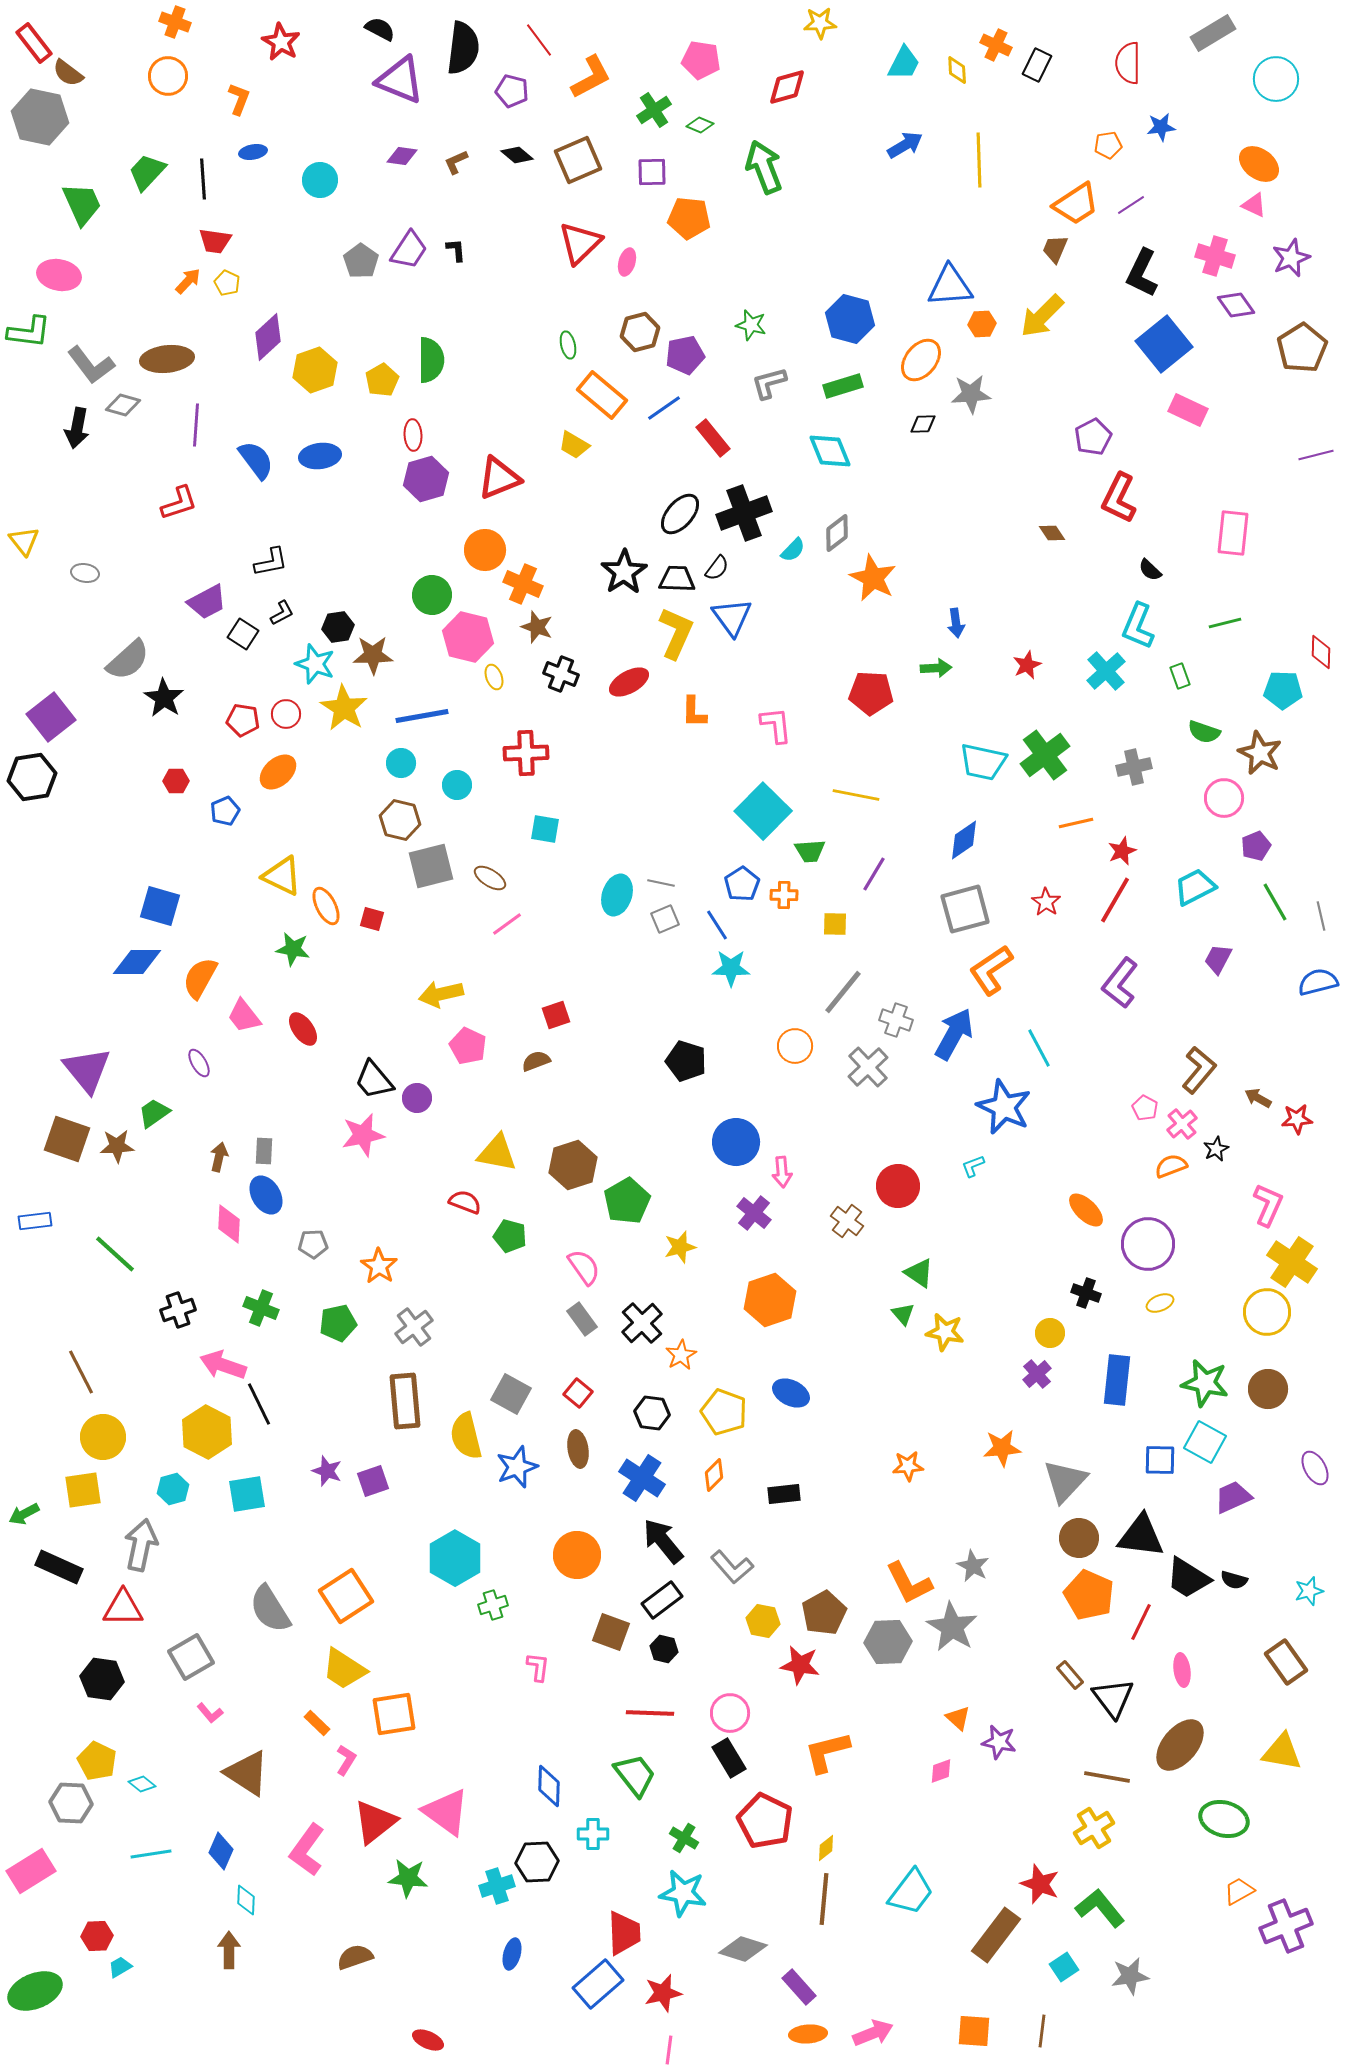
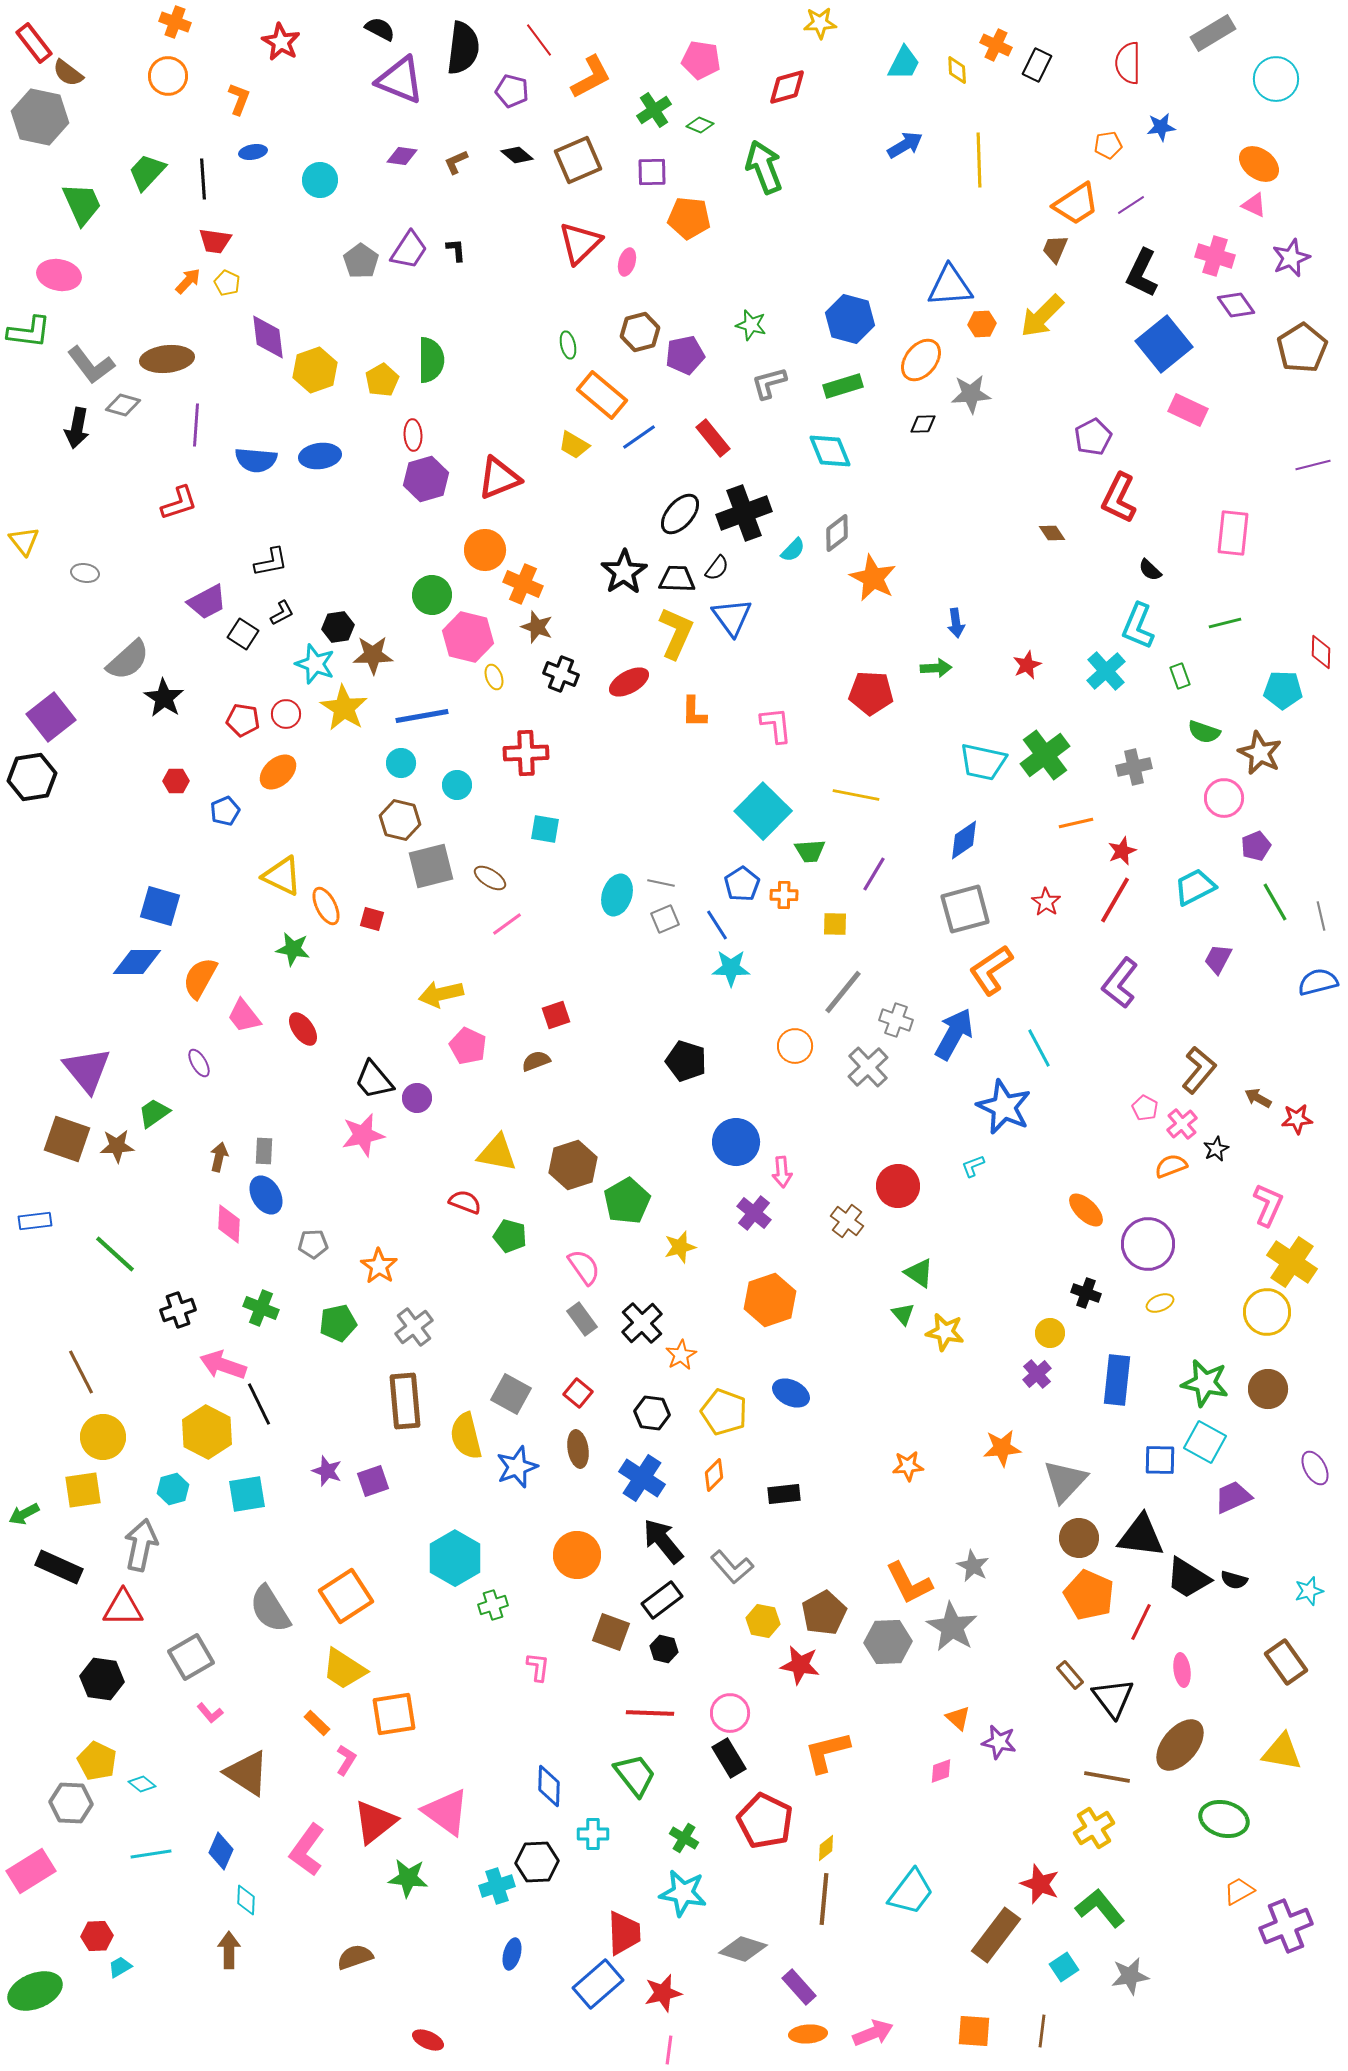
purple diamond at (268, 337): rotated 54 degrees counterclockwise
blue line at (664, 408): moved 25 px left, 29 px down
purple line at (1316, 455): moved 3 px left, 10 px down
blue semicircle at (256, 460): rotated 132 degrees clockwise
